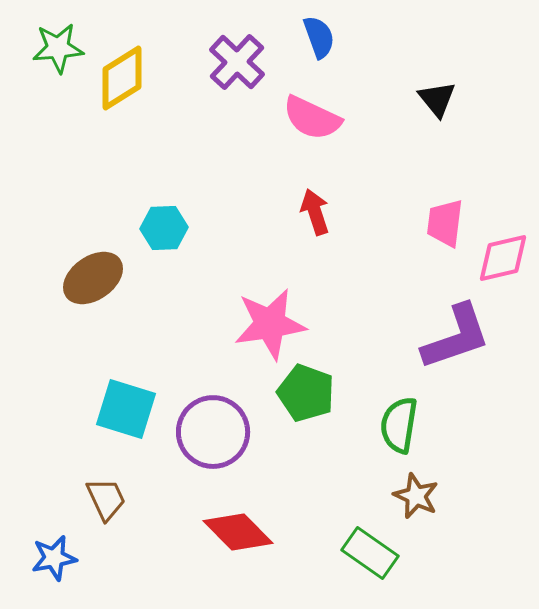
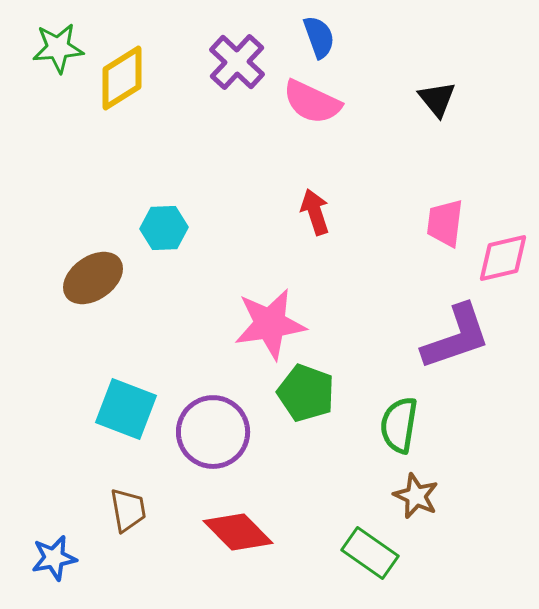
pink semicircle: moved 16 px up
cyan square: rotated 4 degrees clockwise
brown trapezoid: moved 22 px right, 11 px down; rotated 15 degrees clockwise
